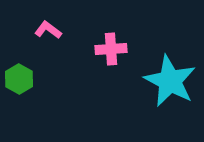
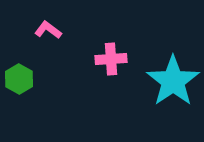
pink cross: moved 10 px down
cyan star: moved 3 px right; rotated 10 degrees clockwise
